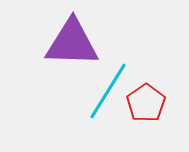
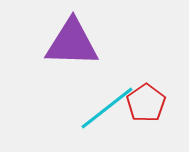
cyan line: moved 1 px left, 17 px down; rotated 20 degrees clockwise
